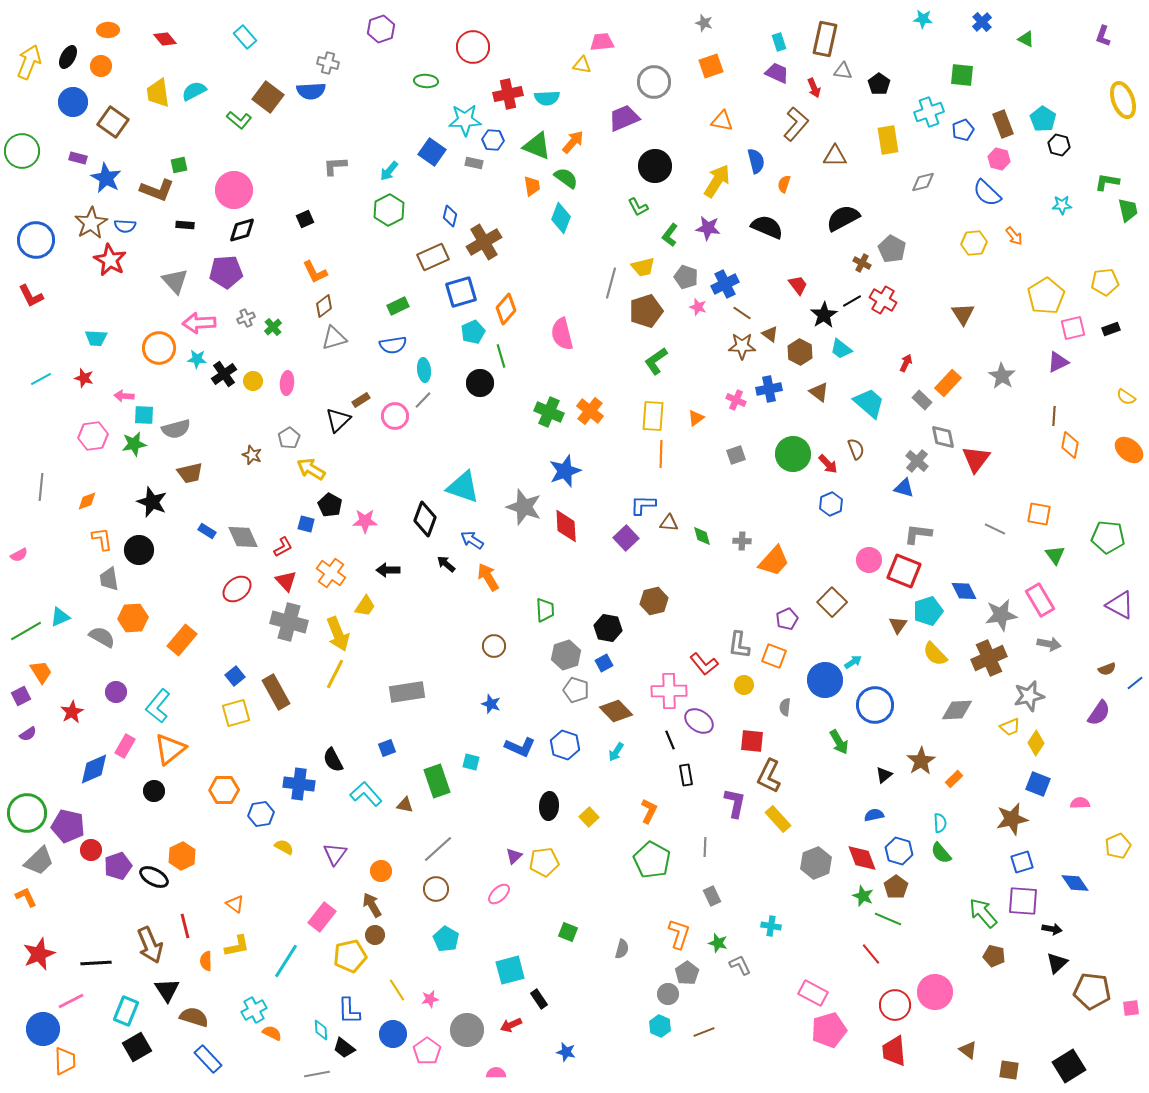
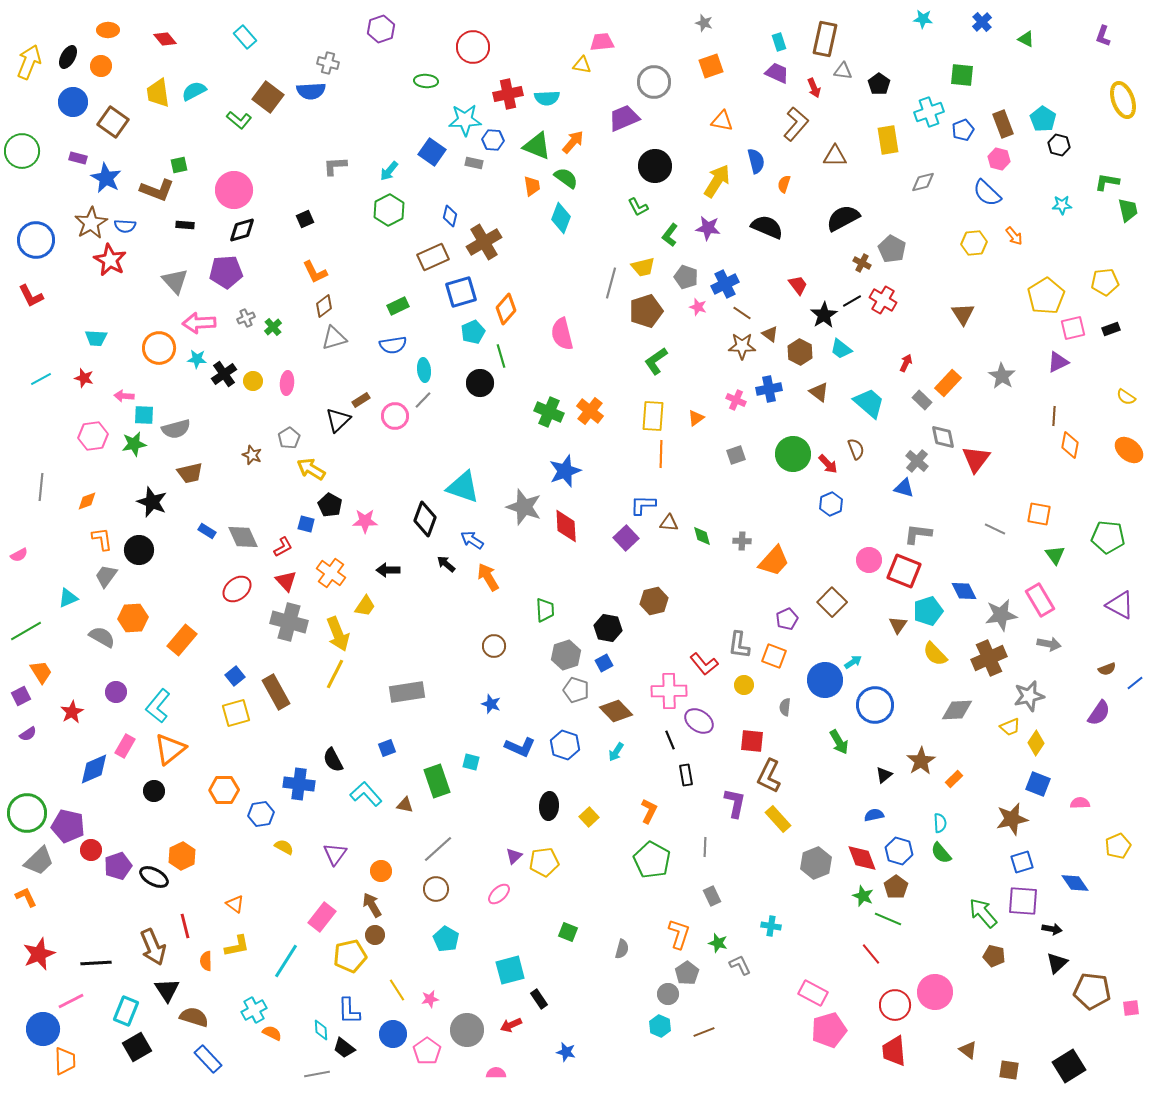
gray trapezoid at (109, 579): moved 3 px left, 3 px up; rotated 45 degrees clockwise
cyan triangle at (60, 617): moved 8 px right, 19 px up
brown arrow at (150, 945): moved 3 px right, 2 px down
